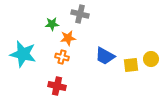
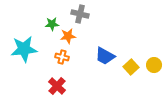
orange star: moved 2 px up
cyan star: moved 1 px right, 5 px up; rotated 20 degrees counterclockwise
yellow circle: moved 3 px right, 6 px down
yellow square: moved 2 px down; rotated 35 degrees counterclockwise
red cross: rotated 30 degrees clockwise
